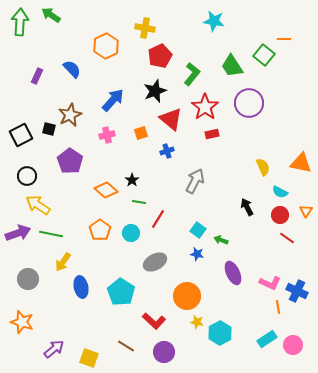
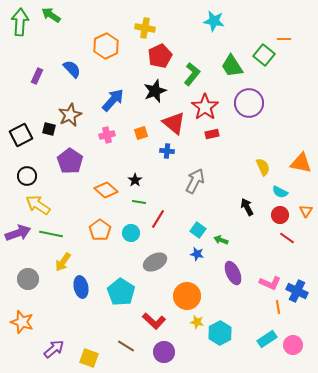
red triangle at (171, 119): moved 3 px right, 4 px down
blue cross at (167, 151): rotated 24 degrees clockwise
black star at (132, 180): moved 3 px right
